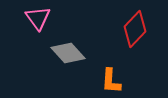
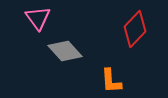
gray diamond: moved 3 px left, 2 px up
orange L-shape: rotated 8 degrees counterclockwise
